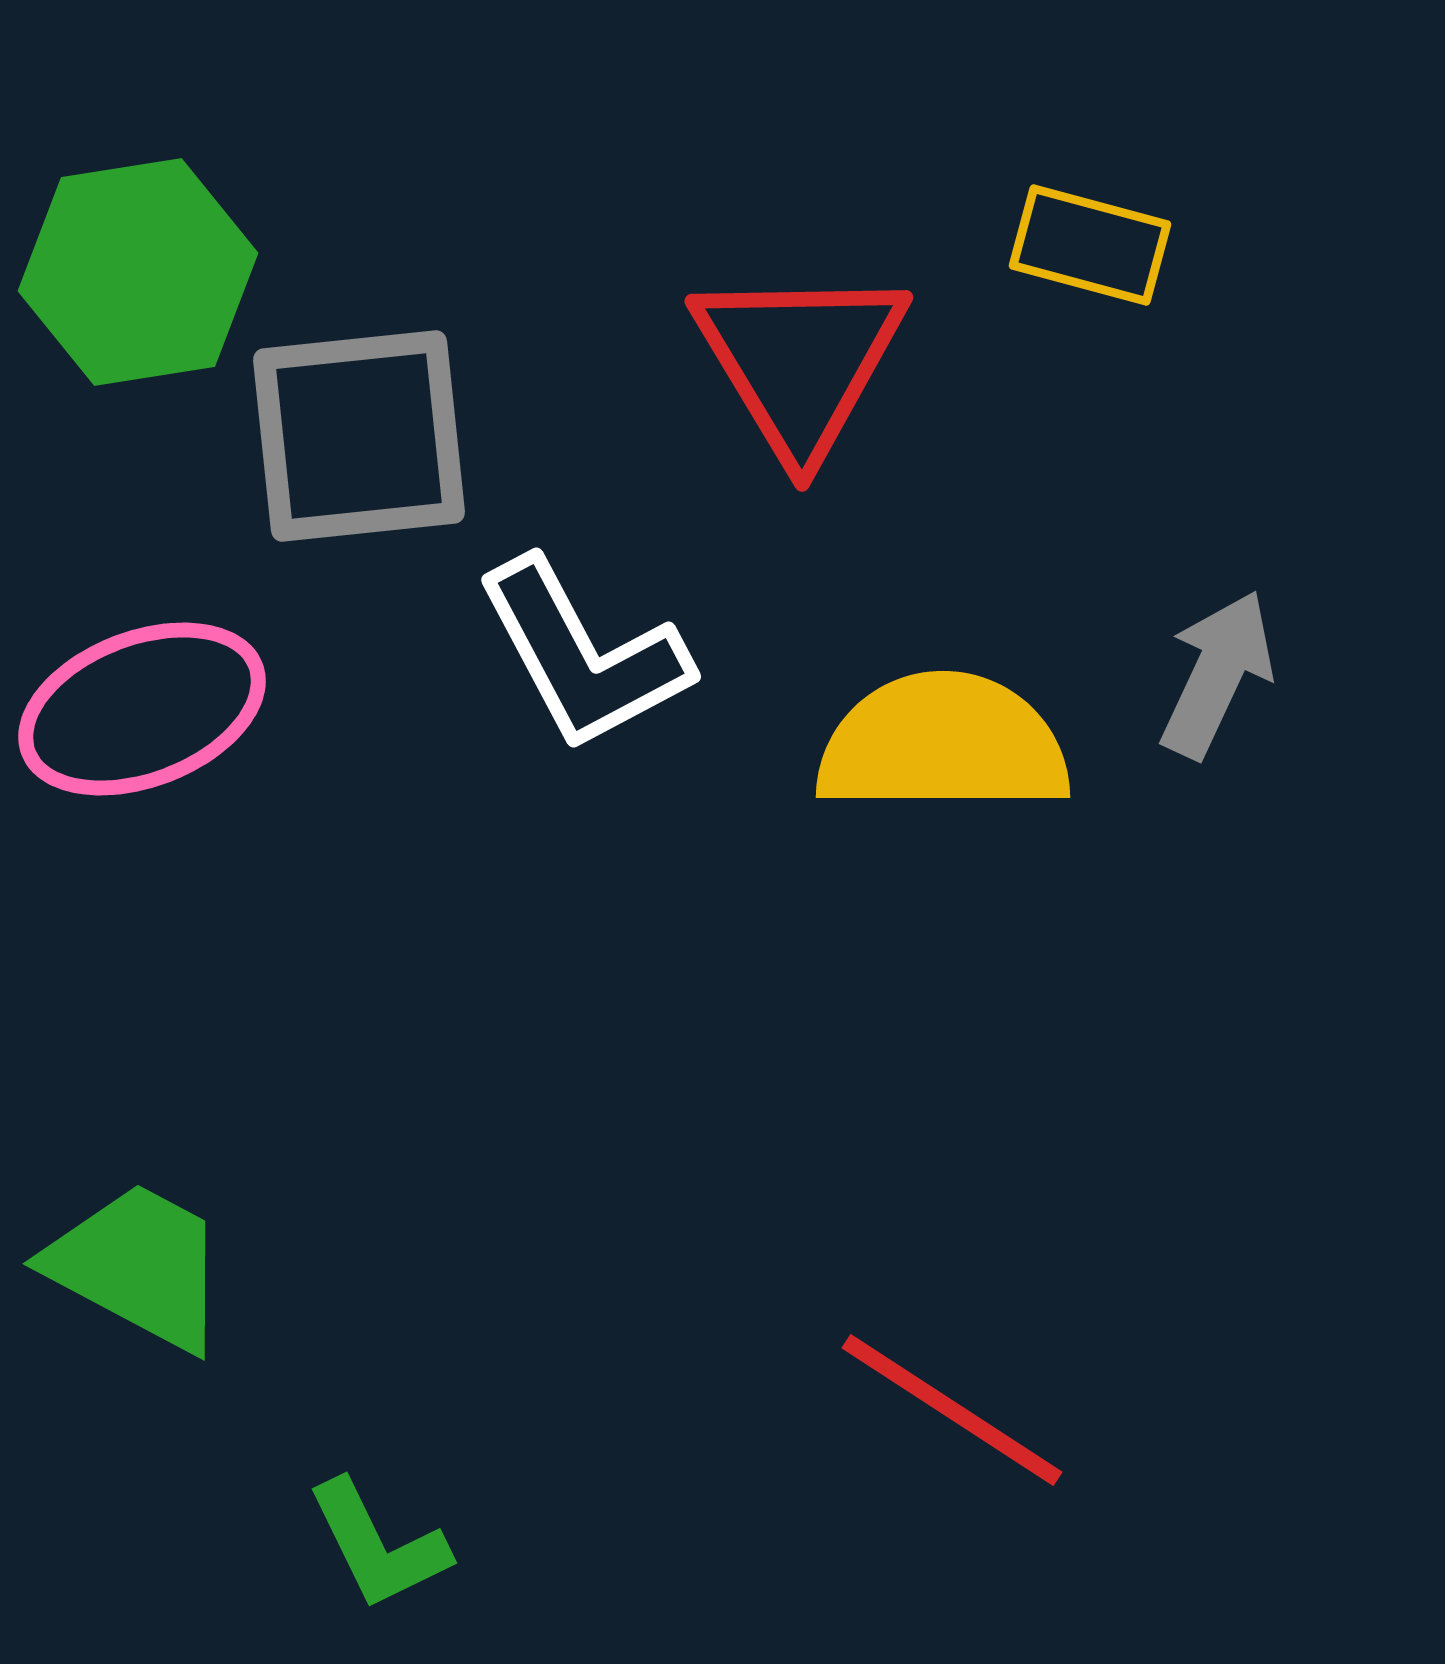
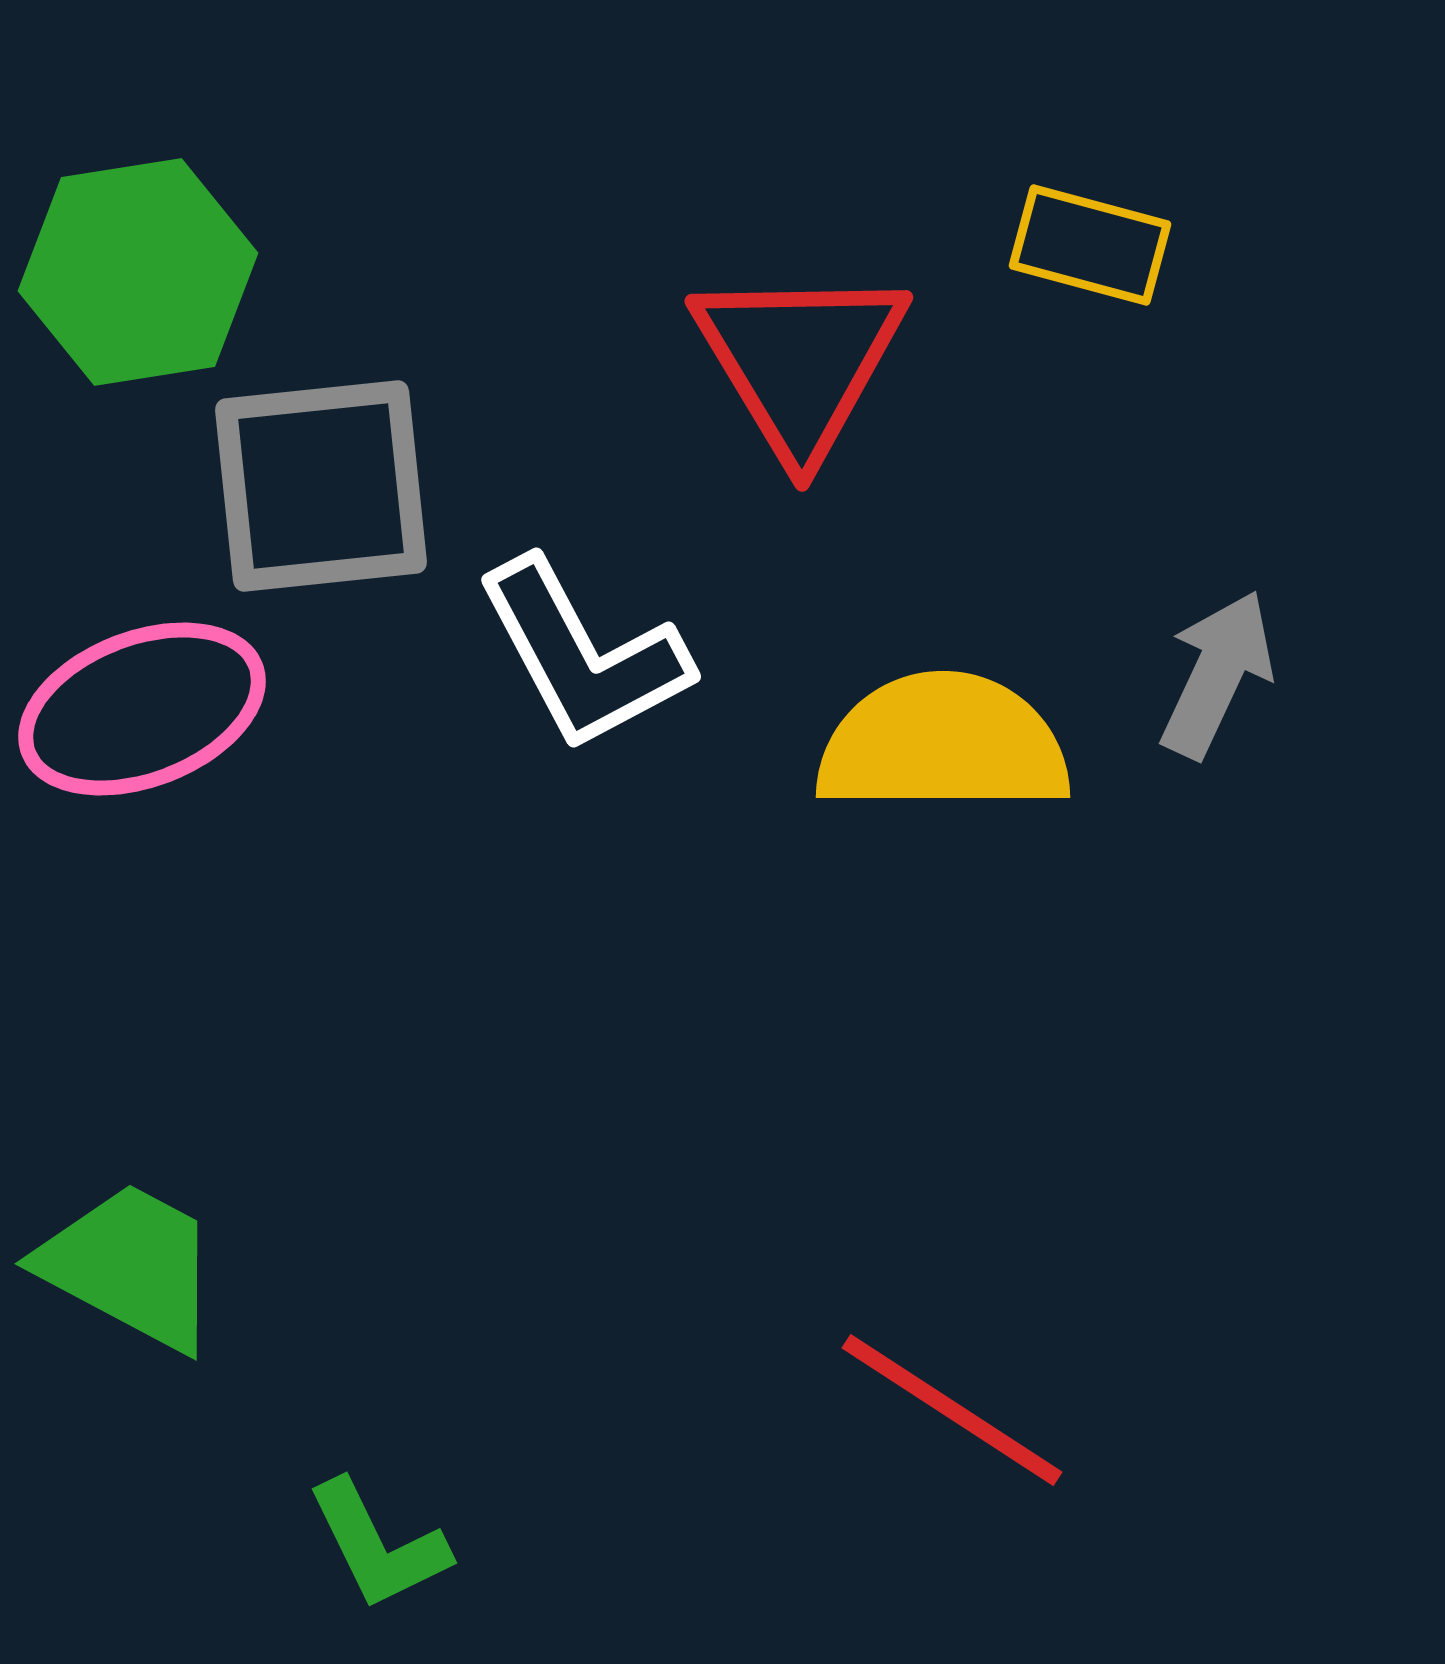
gray square: moved 38 px left, 50 px down
green trapezoid: moved 8 px left
